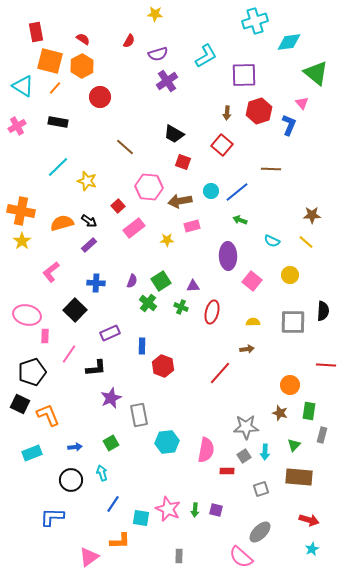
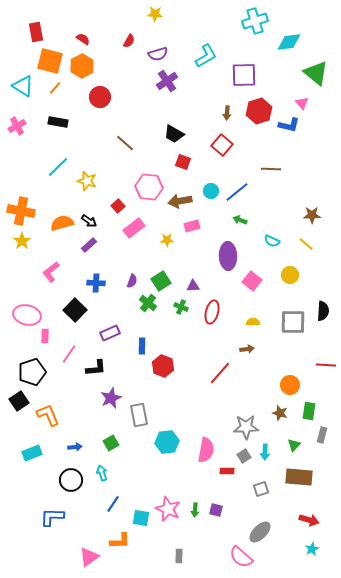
blue L-shape at (289, 125): rotated 80 degrees clockwise
brown line at (125, 147): moved 4 px up
yellow line at (306, 242): moved 2 px down
black square at (20, 404): moved 1 px left, 3 px up; rotated 30 degrees clockwise
